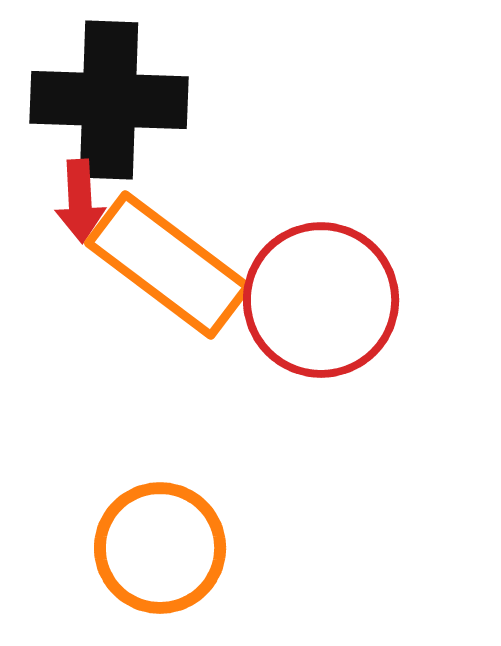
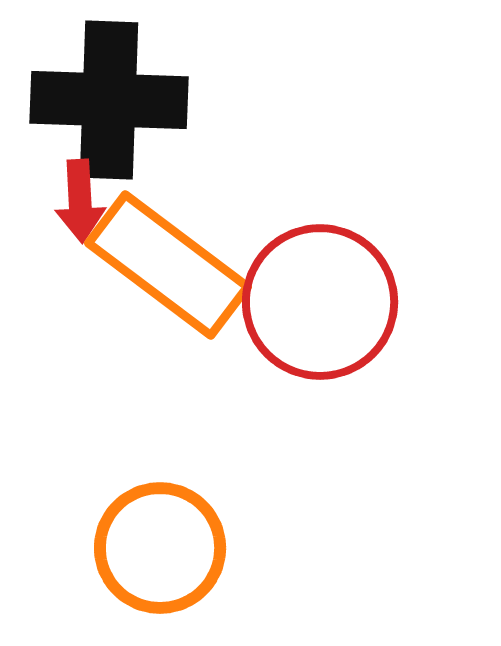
red circle: moved 1 px left, 2 px down
